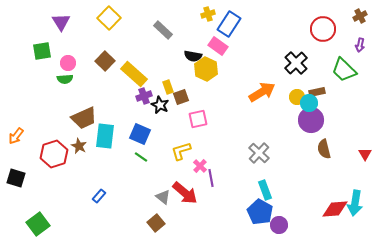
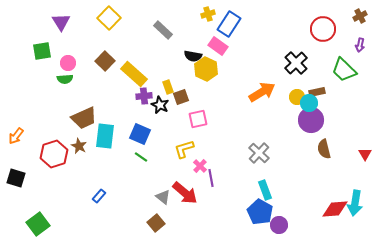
purple cross at (144, 96): rotated 14 degrees clockwise
yellow L-shape at (181, 151): moved 3 px right, 2 px up
